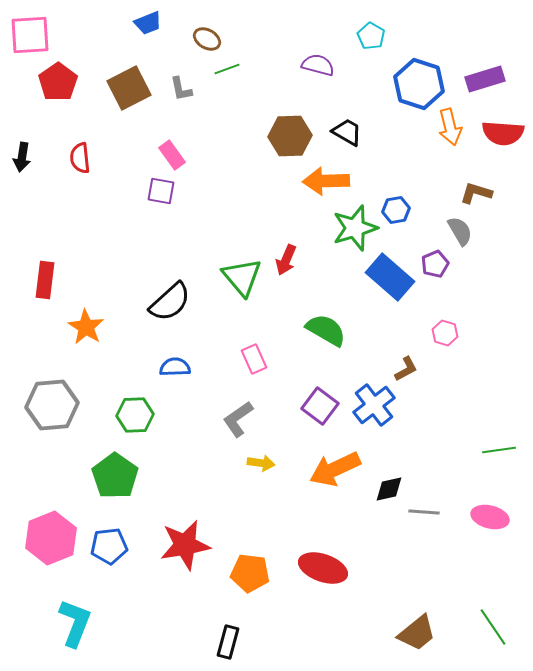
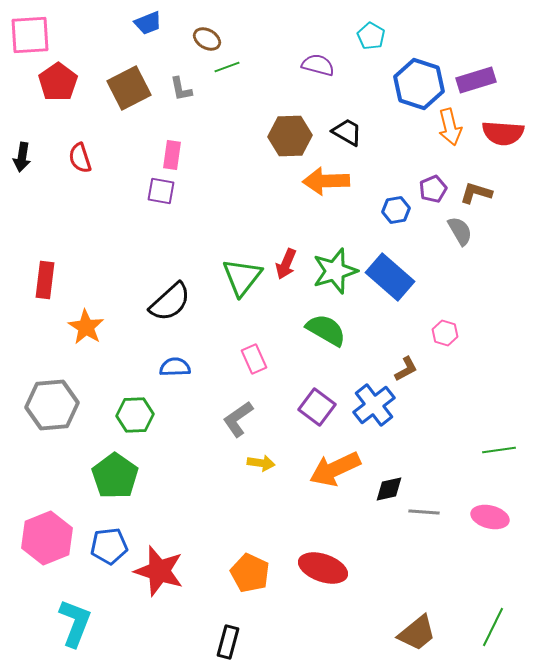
green line at (227, 69): moved 2 px up
purple rectangle at (485, 79): moved 9 px left, 1 px down
pink rectangle at (172, 155): rotated 44 degrees clockwise
red semicircle at (80, 158): rotated 12 degrees counterclockwise
green star at (355, 228): moved 20 px left, 43 px down
red arrow at (286, 260): moved 4 px down
purple pentagon at (435, 264): moved 2 px left, 75 px up
green triangle at (242, 277): rotated 18 degrees clockwise
purple square at (320, 406): moved 3 px left, 1 px down
pink hexagon at (51, 538): moved 4 px left
red star at (185, 545): moved 26 px left, 26 px down; rotated 27 degrees clockwise
orange pentagon at (250, 573): rotated 18 degrees clockwise
green line at (493, 627): rotated 60 degrees clockwise
